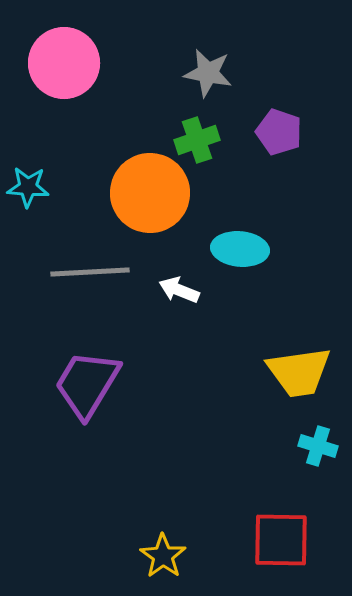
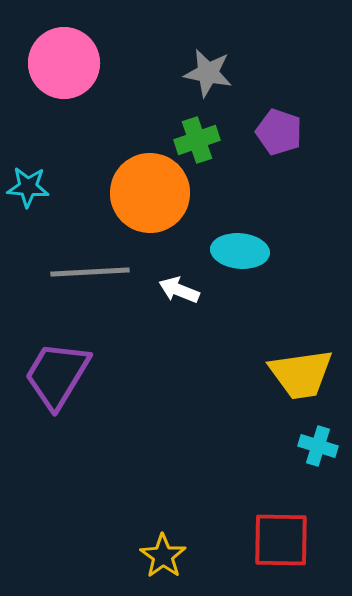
cyan ellipse: moved 2 px down
yellow trapezoid: moved 2 px right, 2 px down
purple trapezoid: moved 30 px left, 9 px up
